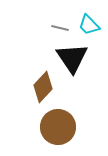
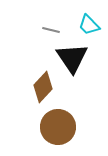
gray line: moved 9 px left, 2 px down
